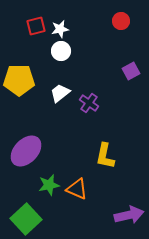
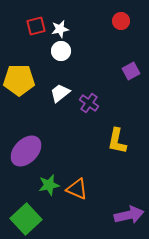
yellow L-shape: moved 12 px right, 15 px up
